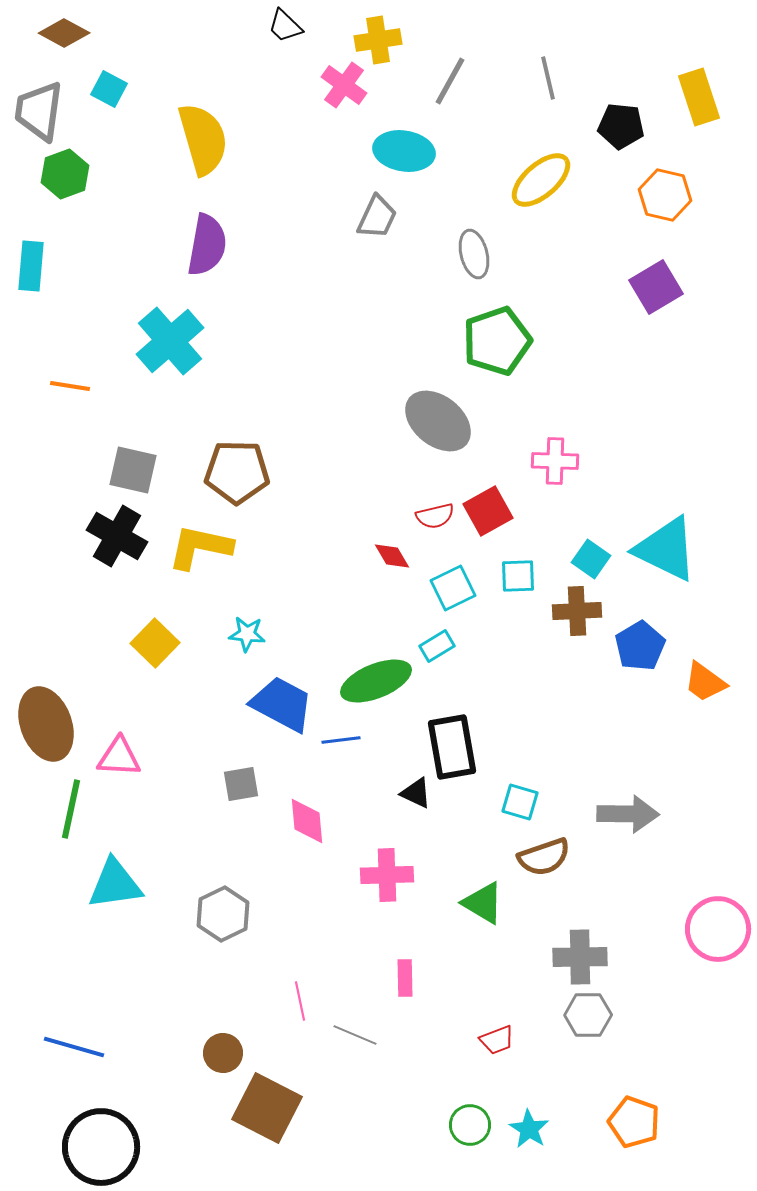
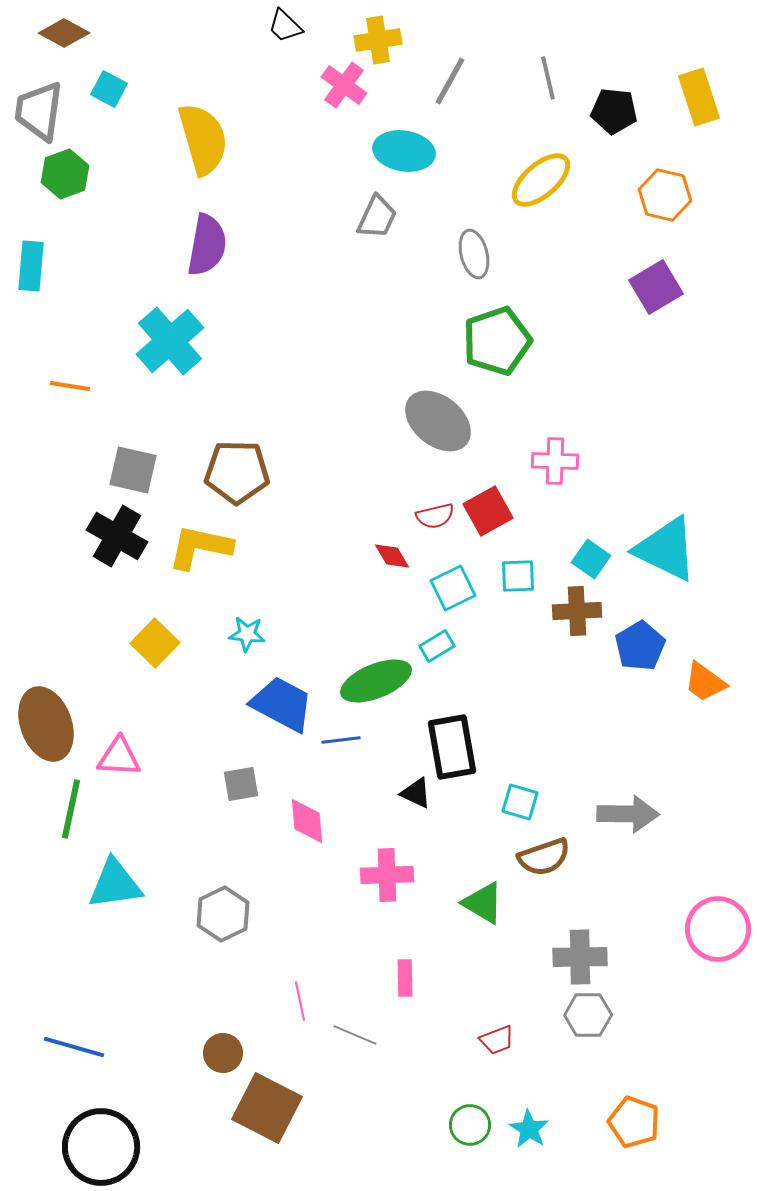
black pentagon at (621, 126): moved 7 px left, 15 px up
